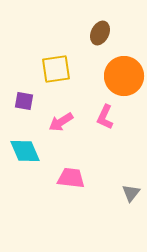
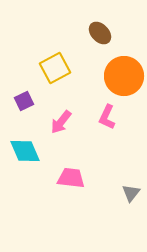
brown ellipse: rotated 70 degrees counterclockwise
yellow square: moved 1 px left, 1 px up; rotated 20 degrees counterclockwise
purple square: rotated 36 degrees counterclockwise
pink L-shape: moved 2 px right
pink arrow: rotated 20 degrees counterclockwise
